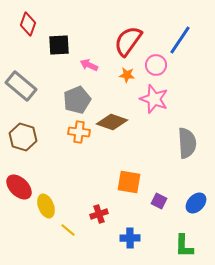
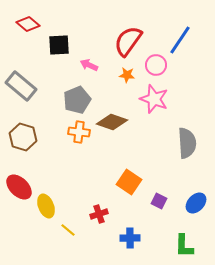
red diamond: rotated 70 degrees counterclockwise
orange square: rotated 25 degrees clockwise
